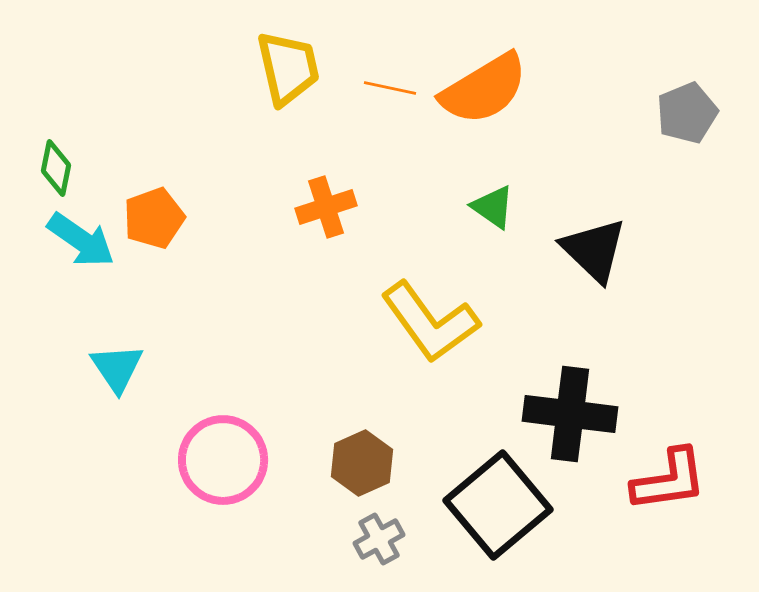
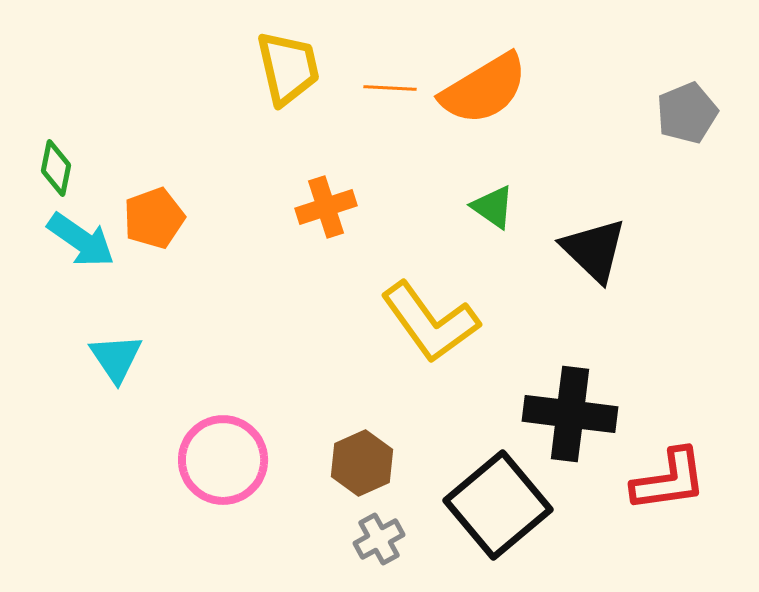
orange line: rotated 9 degrees counterclockwise
cyan triangle: moved 1 px left, 10 px up
